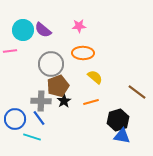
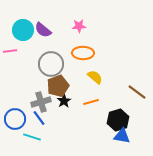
gray cross: moved 1 px down; rotated 18 degrees counterclockwise
